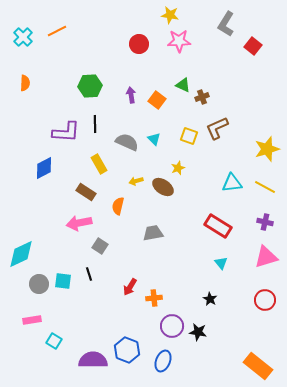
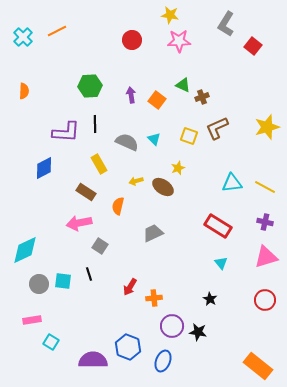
red circle at (139, 44): moved 7 px left, 4 px up
orange semicircle at (25, 83): moved 1 px left, 8 px down
yellow star at (267, 149): moved 22 px up
gray trapezoid at (153, 233): rotated 15 degrees counterclockwise
cyan diamond at (21, 254): moved 4 px right, 4 px up
cyan square at (54, 341): moved 3 px left, 1 px down
blue hexagon at (127, 350): moved 1 px right, 3 px up
